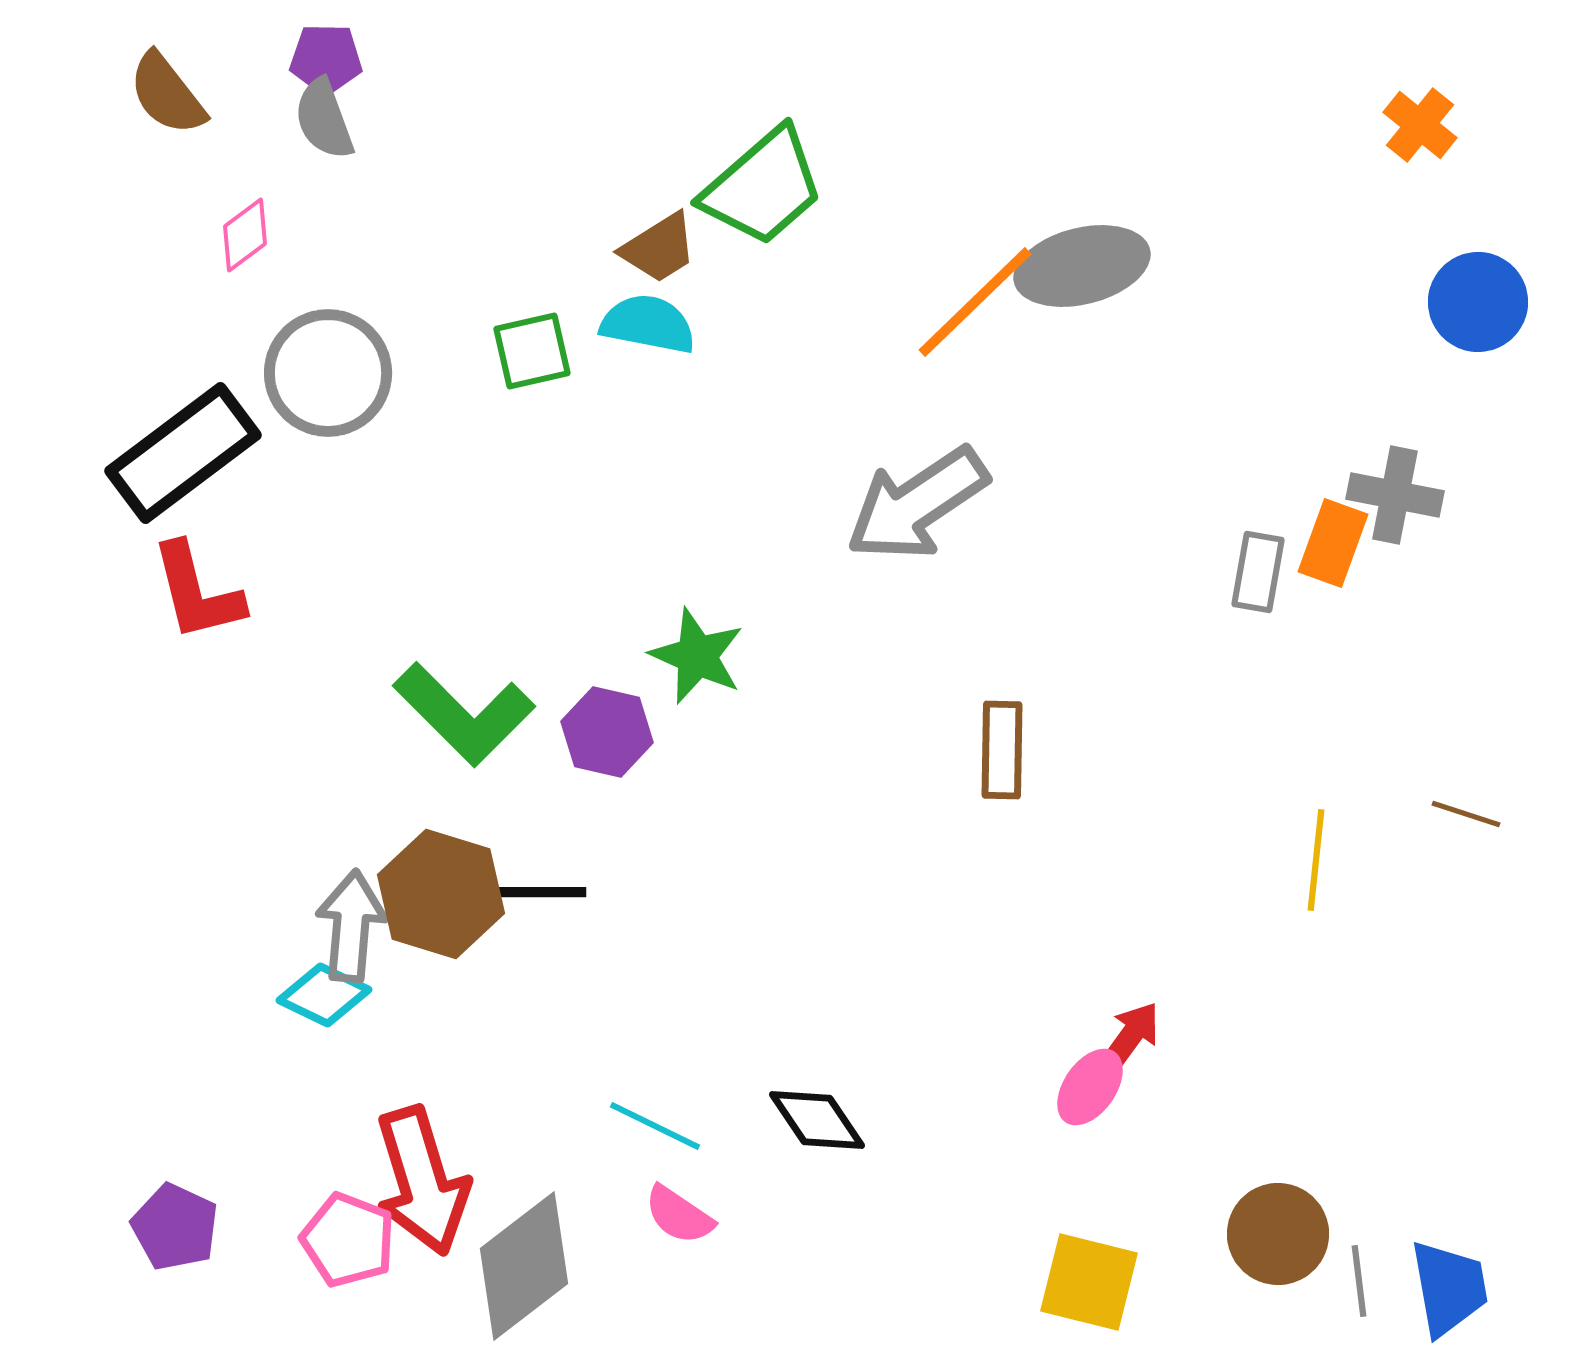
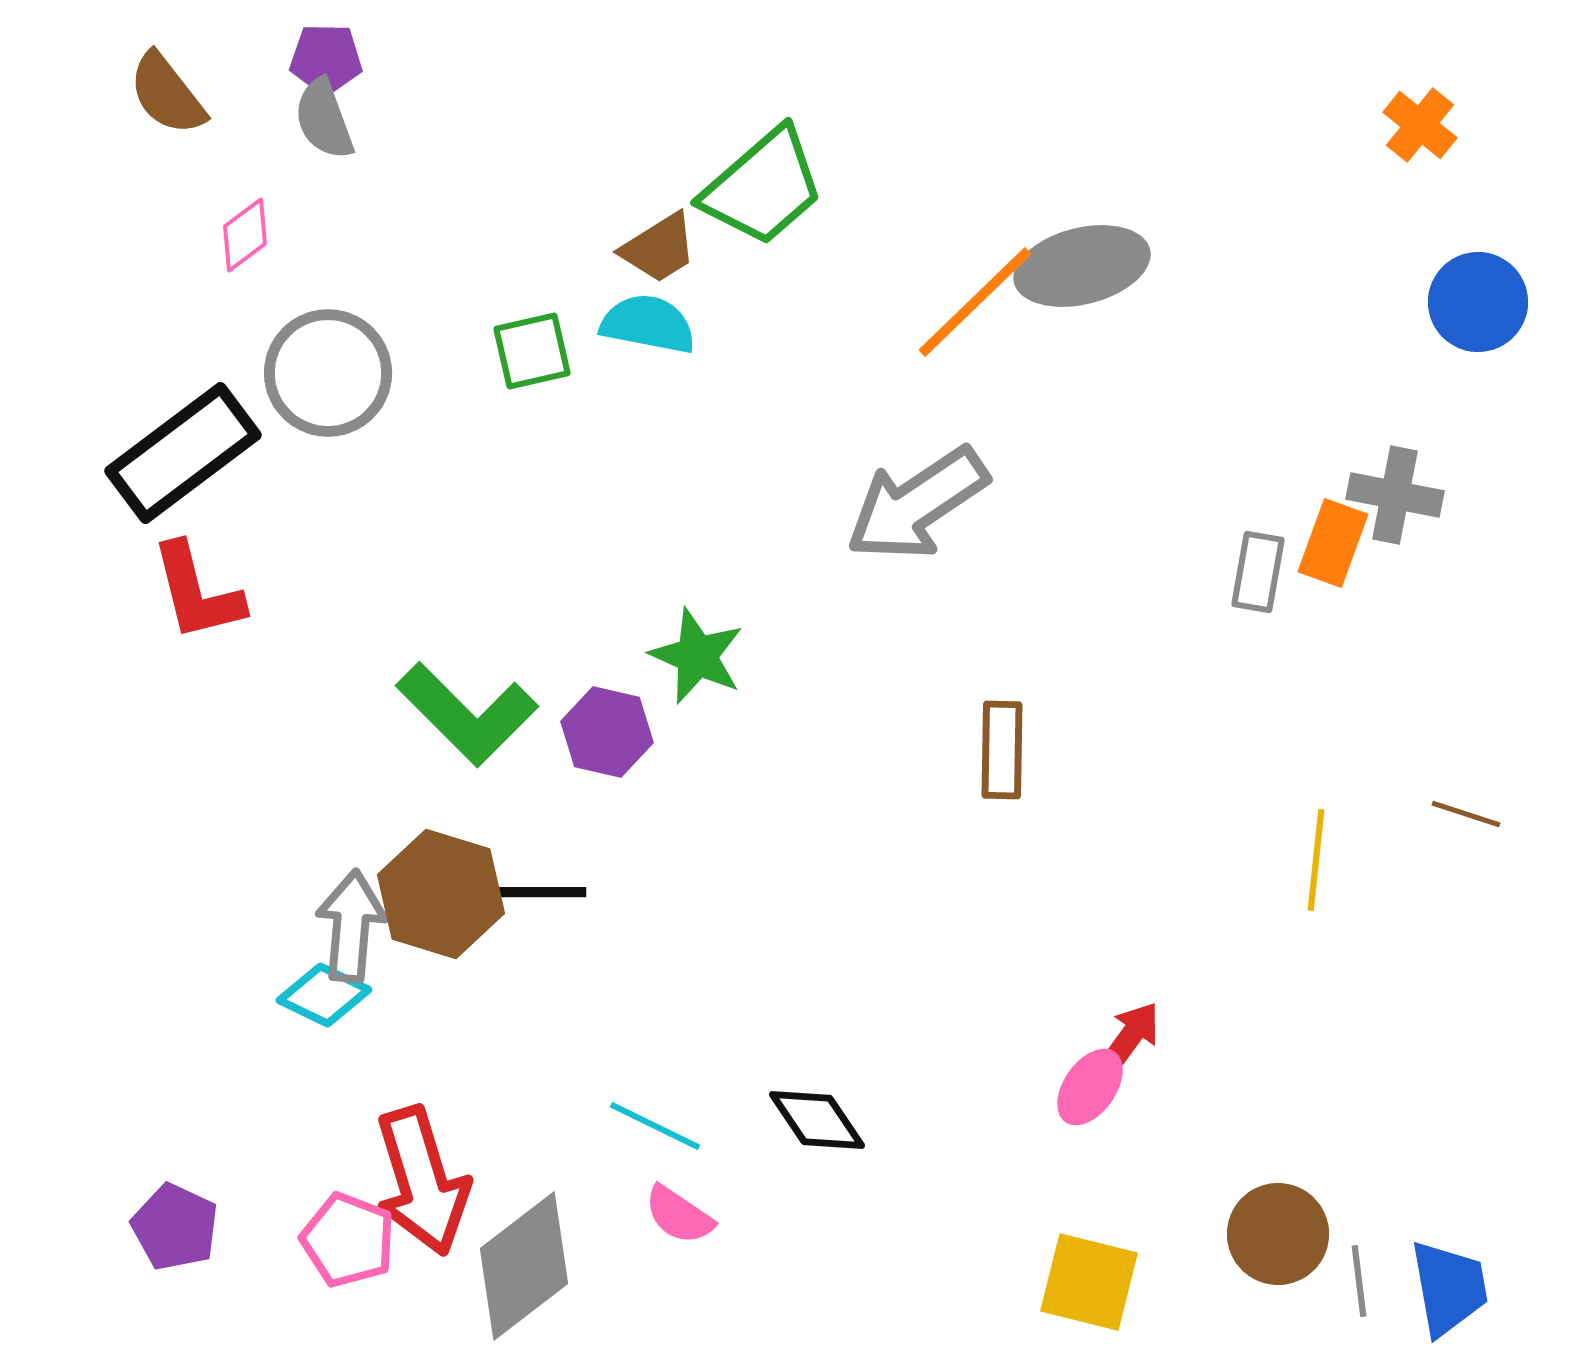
green L-shape at (464, 714): moved 3 px right
